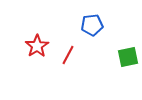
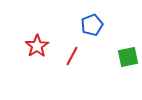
blue pentagon: rotated 15 degrees counterclockwise
red line: moved 4 px right, 1 px down
